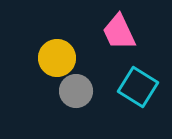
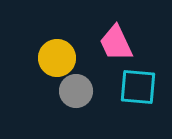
pink trapezoid: moved 3 px left, 11 px down
cyan square: rotated 27 degrees counterclockwise
